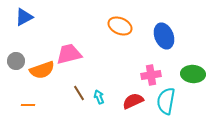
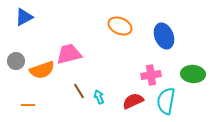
brown line: moved 2 px up
